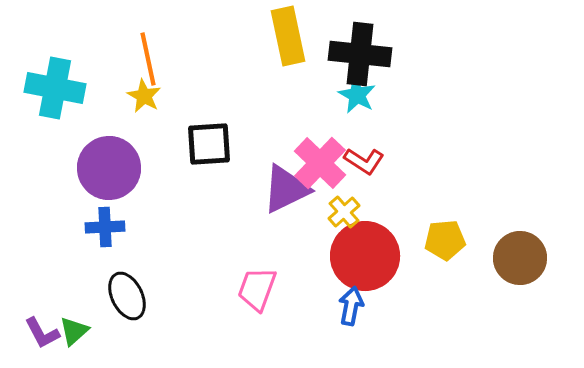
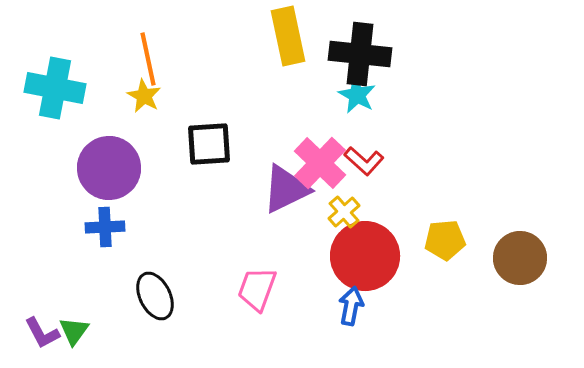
red L-shape: rotated 9 degrees clockwise
black ellipse: moved 28 px right
green triangle: rotated 12 degrees counterclockwise
